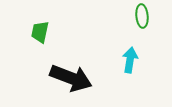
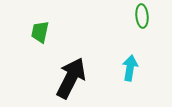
cyan arrow: moved 8 px down
black arrow: rotated 84 degrees counterclockwise
